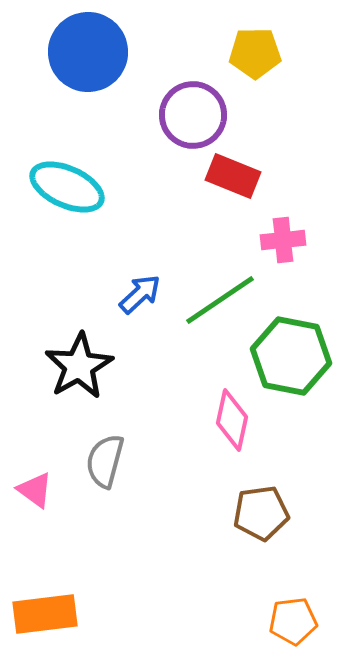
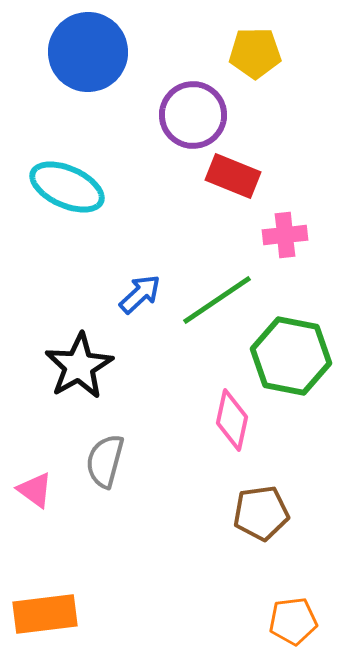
pink cross: moved 2 px right, 5 px up
green line: moved 3 px left
